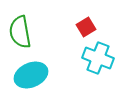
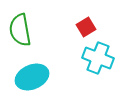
green semicircle: moved 2 px up
cyan ellipse: moved 1 px right, 2 px down
